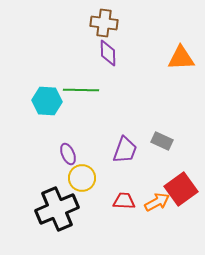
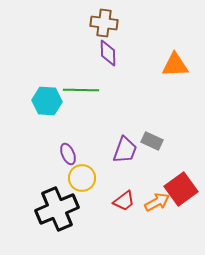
orange triangle: moved 6 px left, 7 px down
gray rectangle: moved 10 px left
red trapezoid: rotated 140 degrees clockwise
